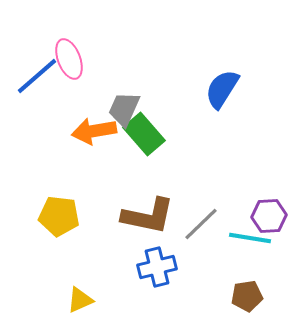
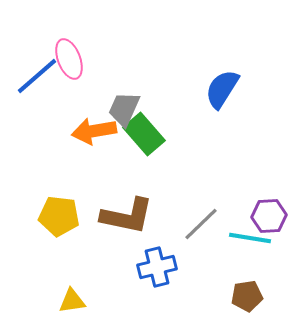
brown L-shape: moved 21 px left
yellow triangle: moved 8 px left, 1 px down; rotated 16 degrees clockwise
